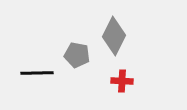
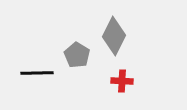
gray pentagon: rotated 20 degrees clockwise
